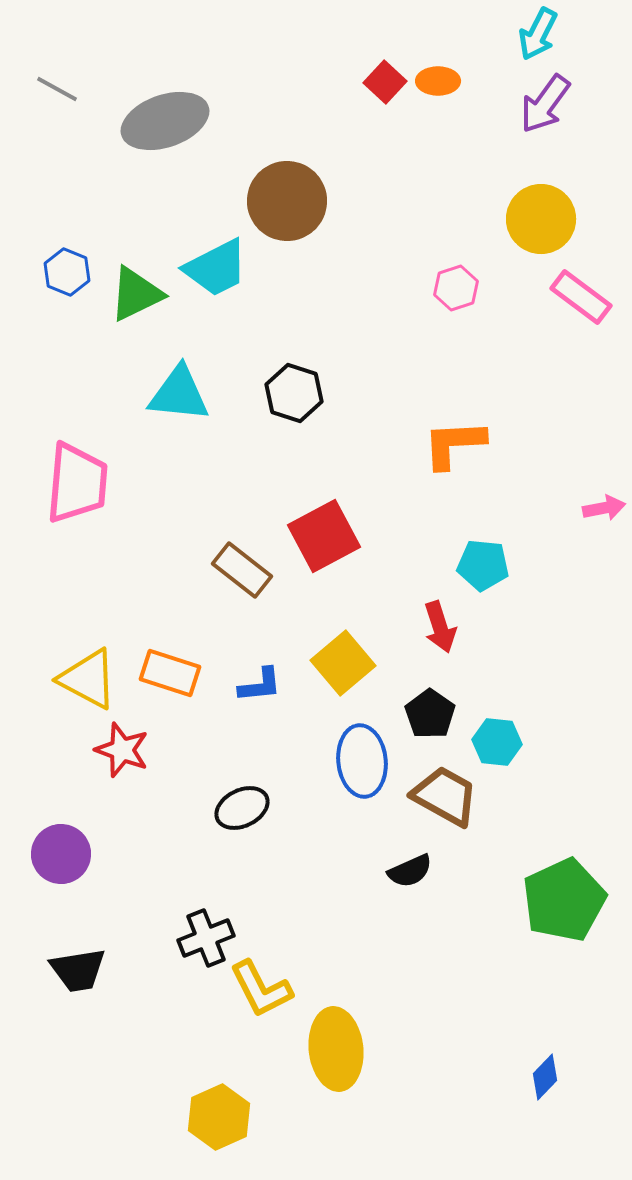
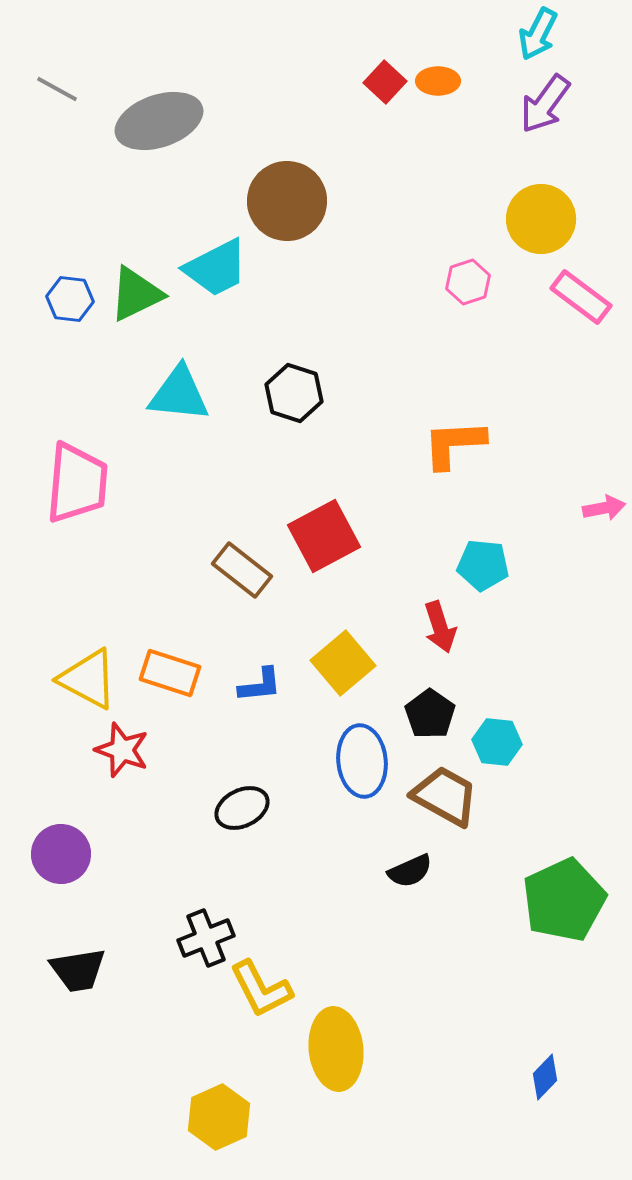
gray ellipse at (165, 121): moved 6 px left
blue hexagon at (67, 272): moved 3 px right, 27 px down; rotated 15 degrees counterclockwise
pink hexagon at (456, 288): moved 12 px right, 6 px up
